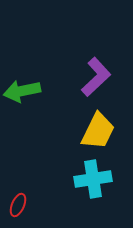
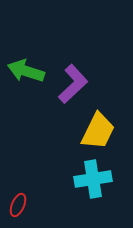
purple L-shape: moved 23 px left, 7 px down
green arrow: moved 4 px right, 20 px up; rotated 30 degrees clockwise
